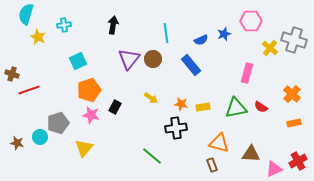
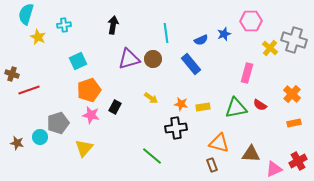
purple triangle: rotated 35 degrees clockwise
blue rectangle: moved 1 px up
red semicircle: moved 1 px left, 2 px up
